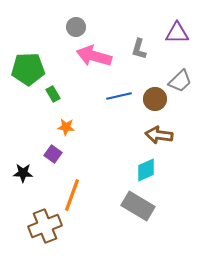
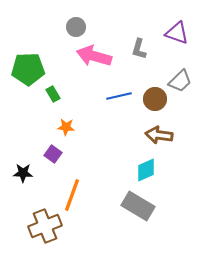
purple triangle: rotated 20 degrees clockwise
